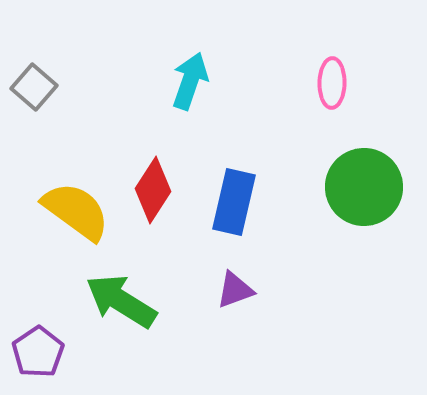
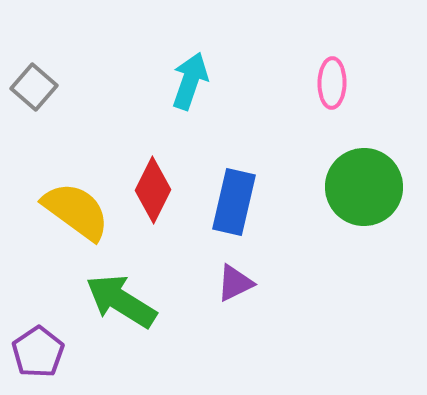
red diamond: rotated 6 degrees counterclockwise
purple triangle: moved 7 px up; rotated 6 degrees counterclockwise
